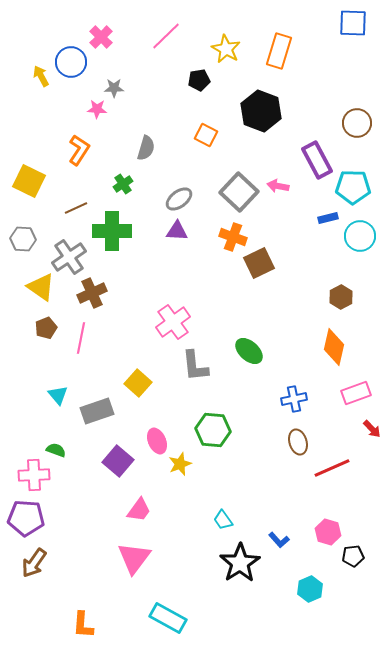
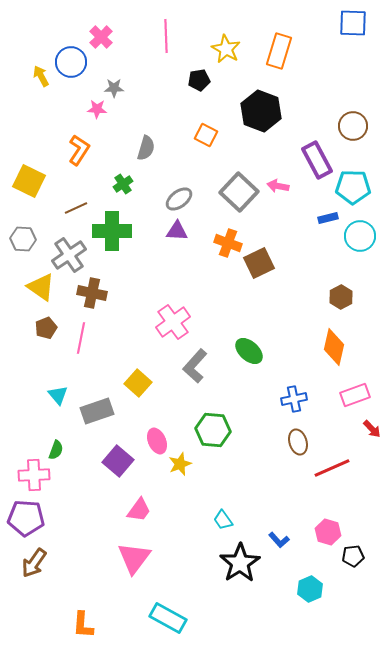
pink line at (166, 36): rotated 48 degrees counterclockwise
brown circle at (357, 123): moved 4 px left, 3 px down
orange cross at (233, 237): moved 5 px left, 6 px down
gray cross at (69, 257): moved 2 px up
brown cross at (92, 293): rotated 36 degrees clockwise
gray L-shape at (195, 366): rotated 48 degrees clockwise
pink rectangle at (356, 393): moved 1 px left, 2 px down
green semicircle at (56, 450): rotated 90 degrees clockwise
